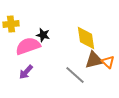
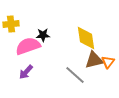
black star: rotated 16 degrees counterclockwise
orange triangle: rotated 24 degrees clockwise
